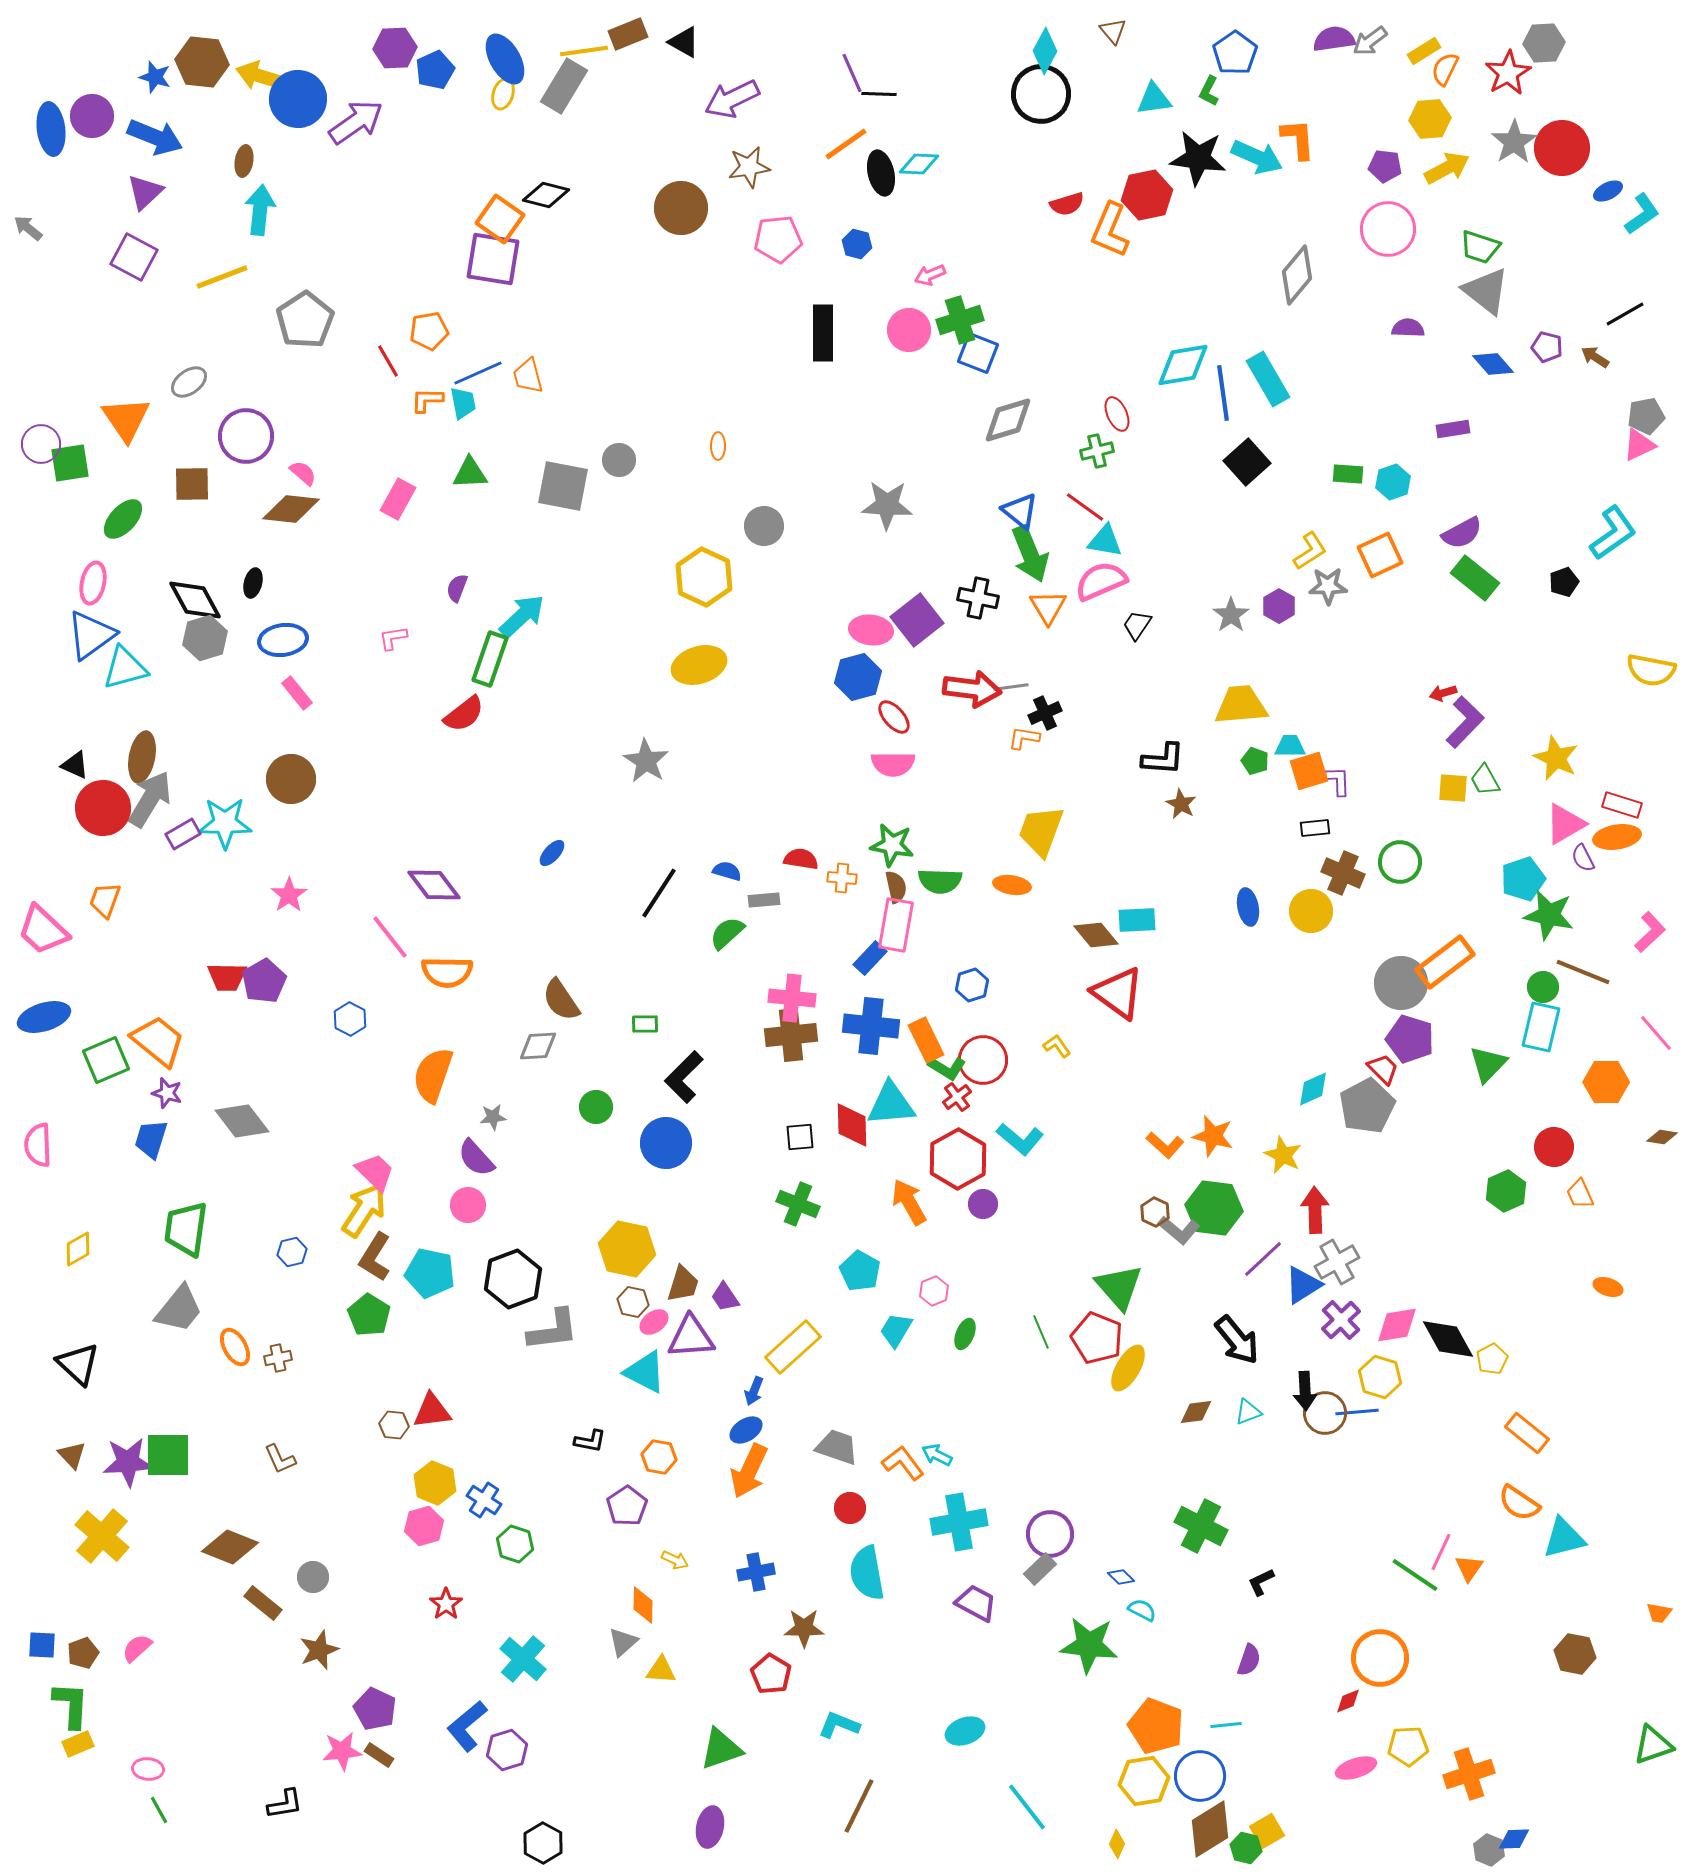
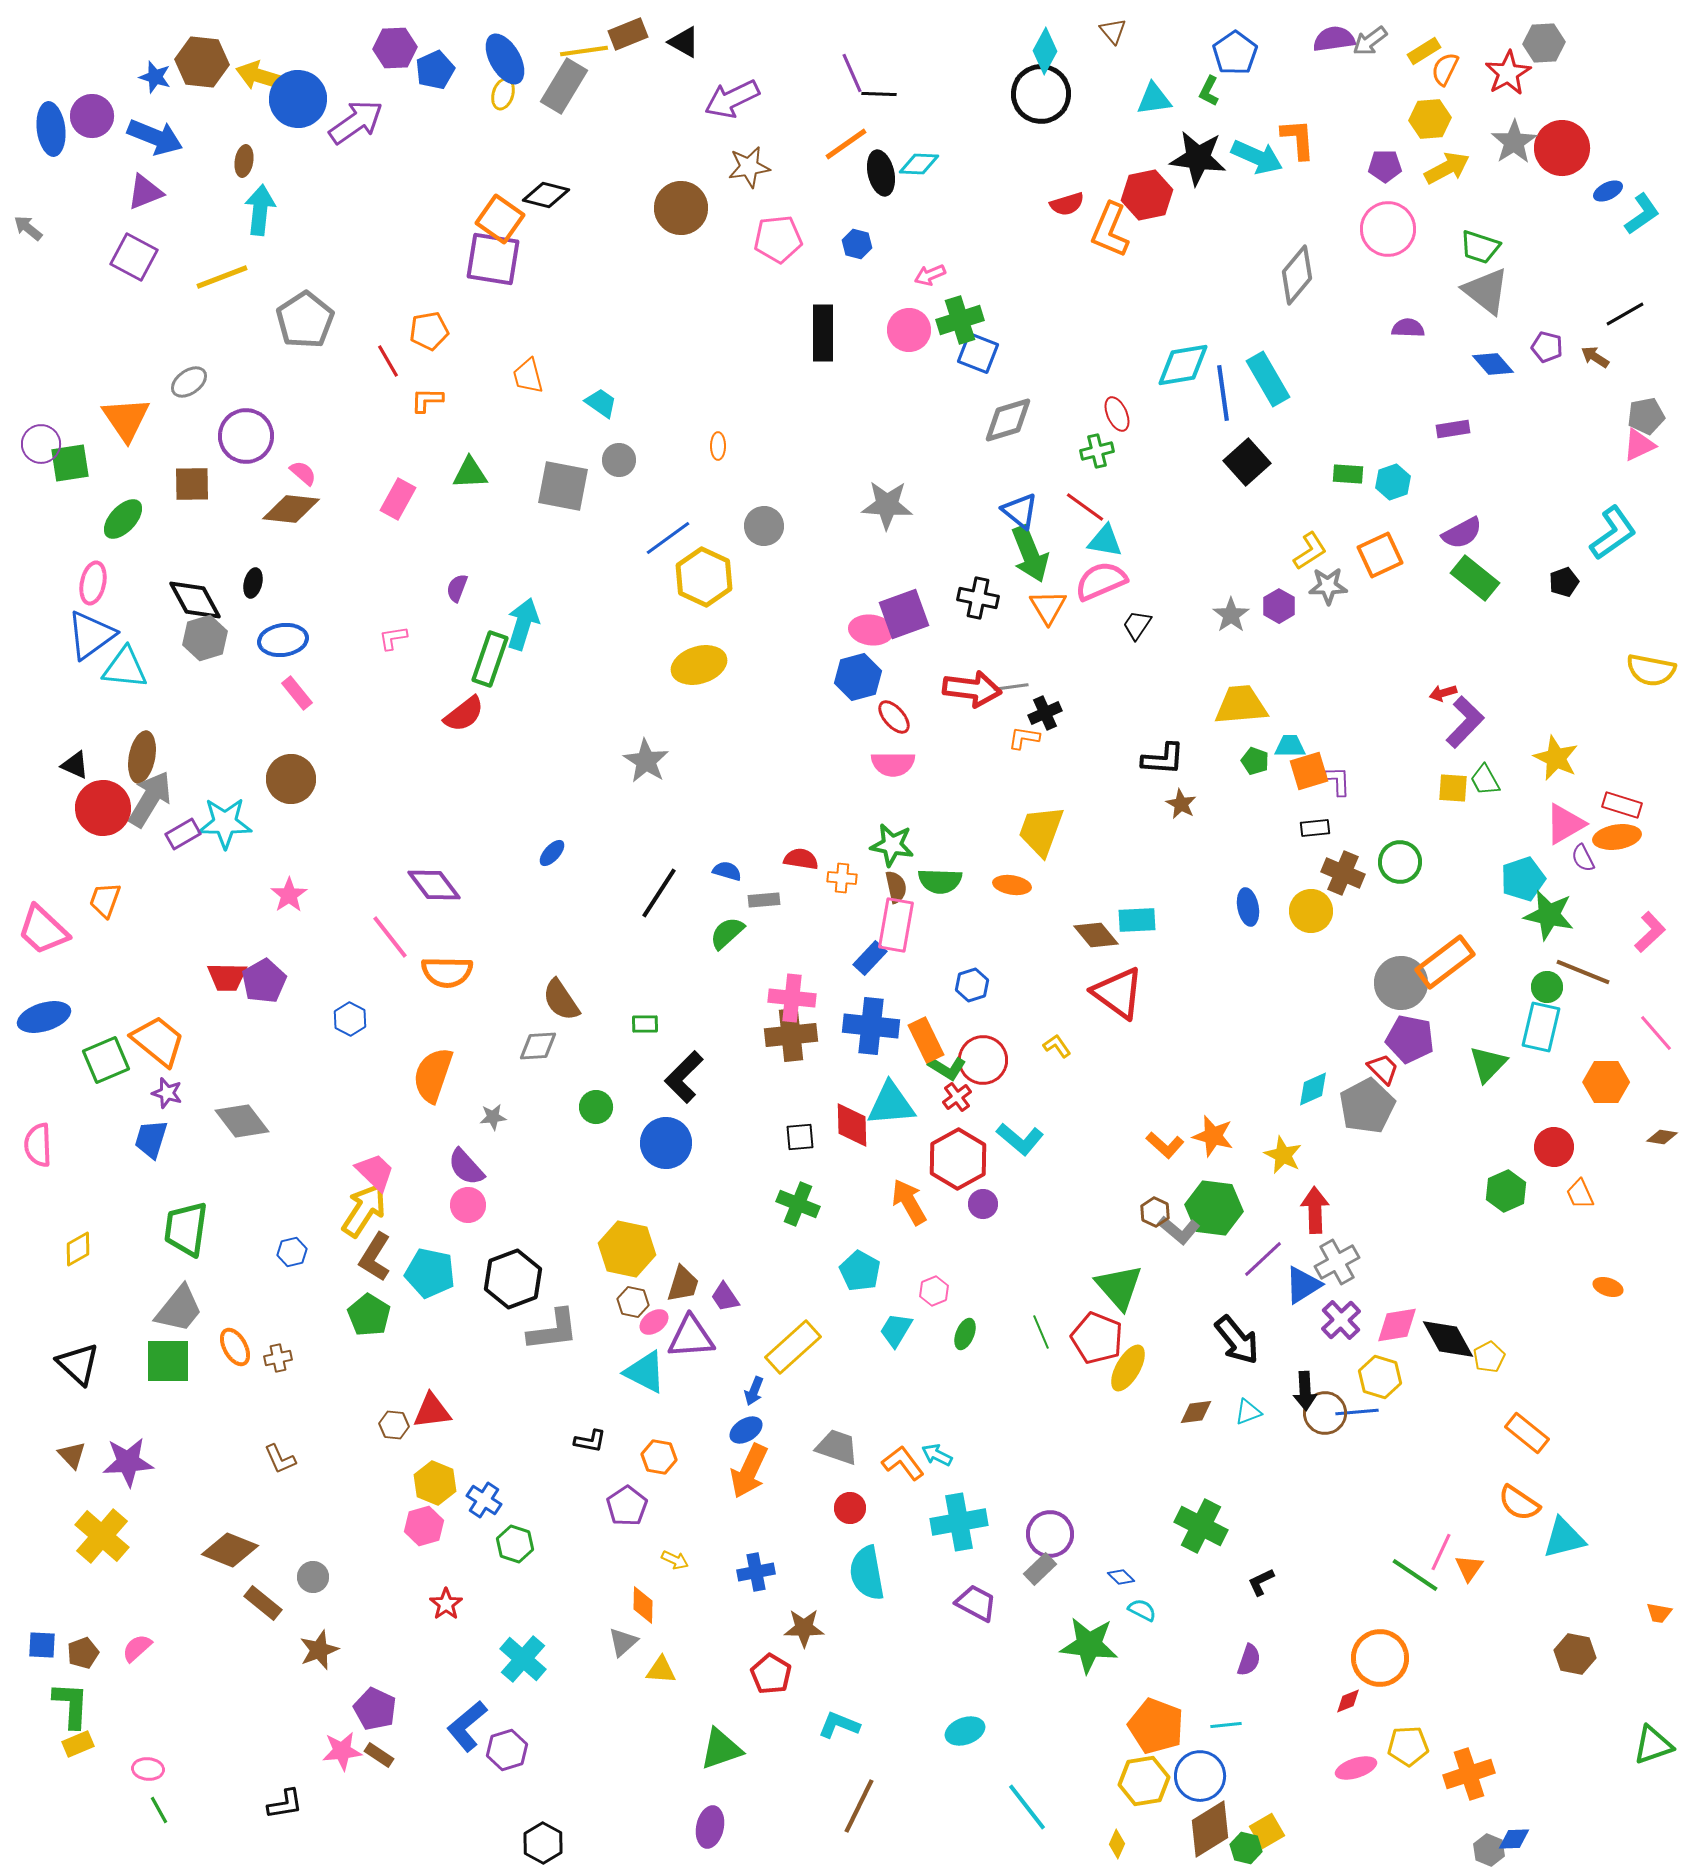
purple pentagon at (1385, 166): rotated 8 degrees counterclockwise
purple triangle at (145, 192): rotated 21 degrees clockwise
blue line at (478, 373): moved 190 px right, 165 px down; rotated 12 degrees counterclockwise
cyan trapezoid at (463, 403): moved 138 px right; rotated 44 degrees counterclockwise
cyan arrow at (522, 616): moved 1 px right, 8 px down; rotated 30 degrees counterclockwise
purple square at (917, 620): moved 13 px left, 6 px up; rotated 18 degrees clockwise
cyan triangle at (125, 668): rotated 21 degrees clockwise
green circle at (1543, 987): moved 4 px right
purple pentagon at (1410, 1039): rotated 6 degrees counterclockwise
purple semicircle at (476, 1158): moved 10 px left, 9 px down
yellow pentagon at (1492, 1359): moved 3 px left, 2 px up
green square at (168, 1455): moved 94 px up
brown diamond at (230, 1547): moved 3 px down
